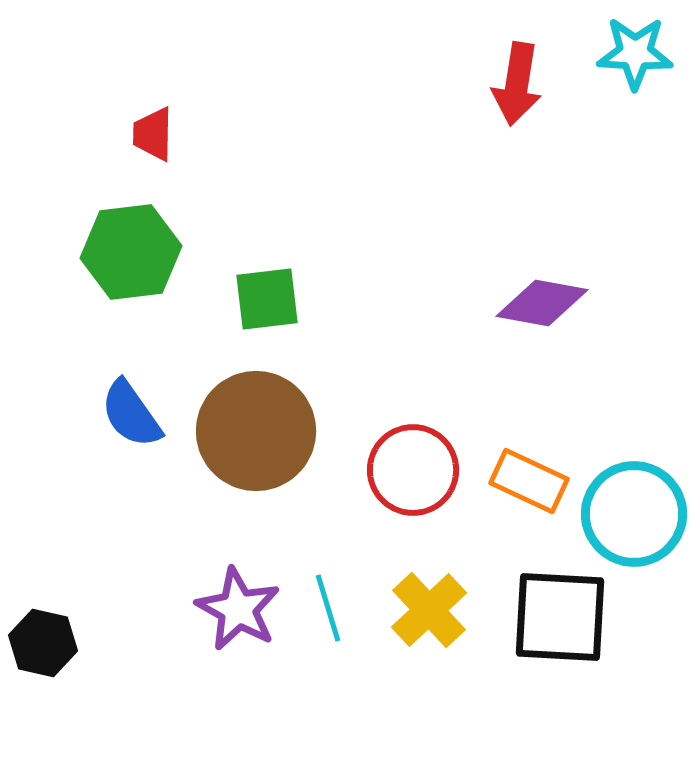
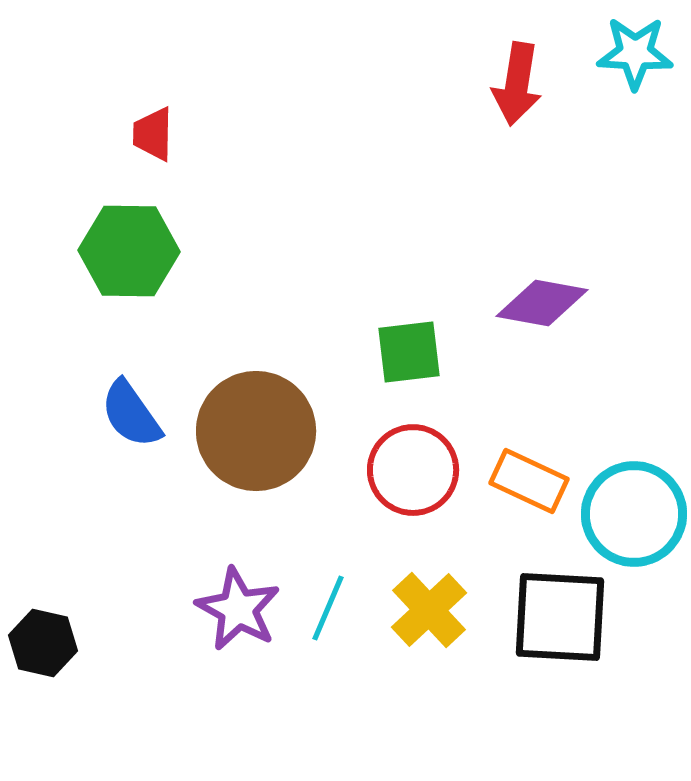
green hexagon: moved 2 px left, 1 px up; rotated 8 degrees clockwise
green square: moved 142 px right, 53 px down
cyan line: rotated 40 degrees clockwise
